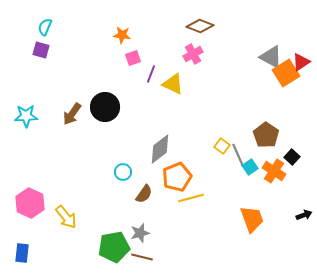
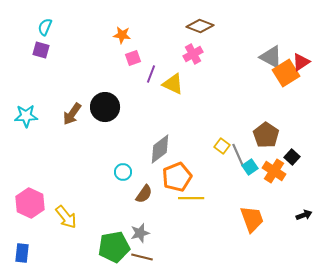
yellow line: rotated 15 degrees clockwise
